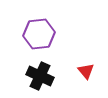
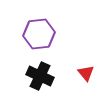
red triangle: moved 2 px down
